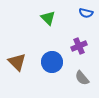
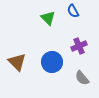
blue semicircle: moved 13 px left, 2 px up; rotated 48 degrees clockwise
